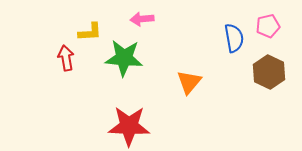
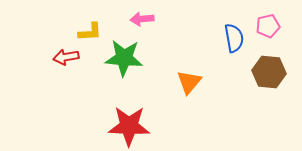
red arrow: moved 1 px up; rotated 90 degrees counterclockwise
brown hexagon: rotated 20 degrees counterclockwise
